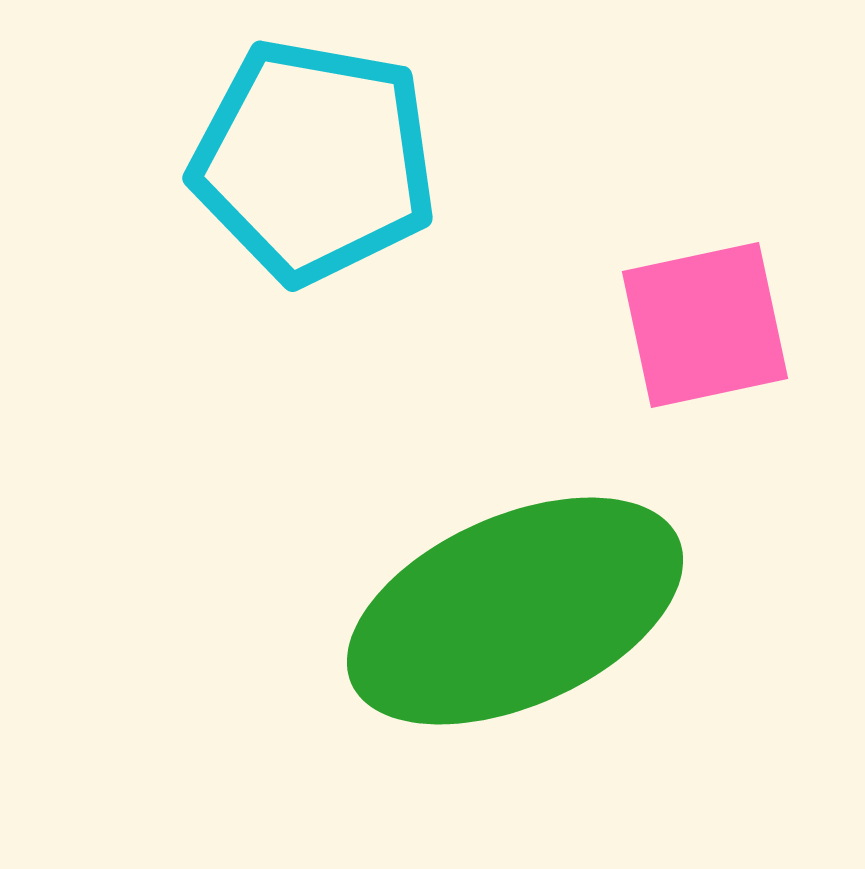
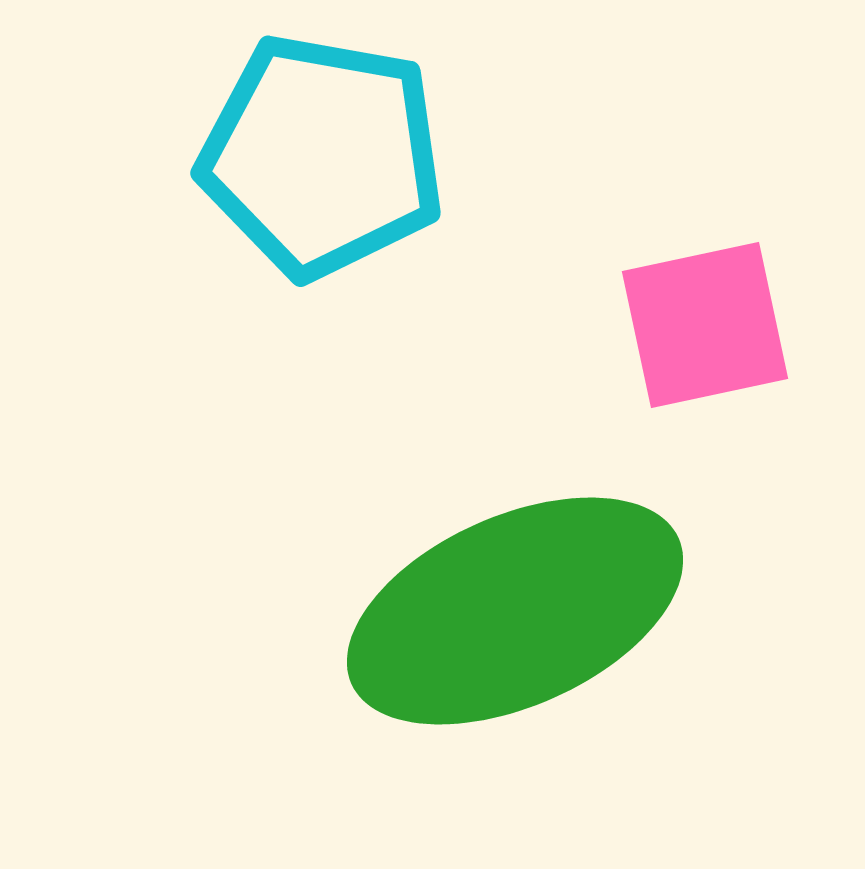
cyan pentagon: moved 8 px right, 5 px up
